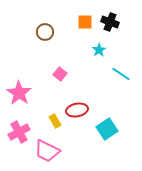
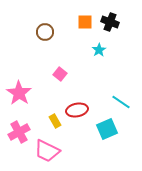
cyan line: moved 28 px down
cyan square: rotated 10 degrees clockwise
